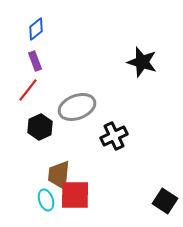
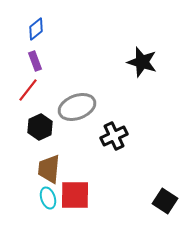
brown trapezoid: moved 10 px left, 6 px up
cyan ellipse: moved 2 px right, 2 px up
